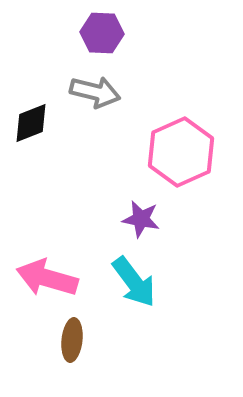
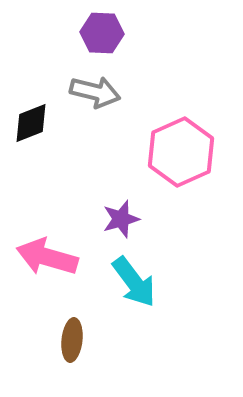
purple star: moved 20 px left; rotated 27 degrees counterclockwise
pink arrow: moved 21 px up
